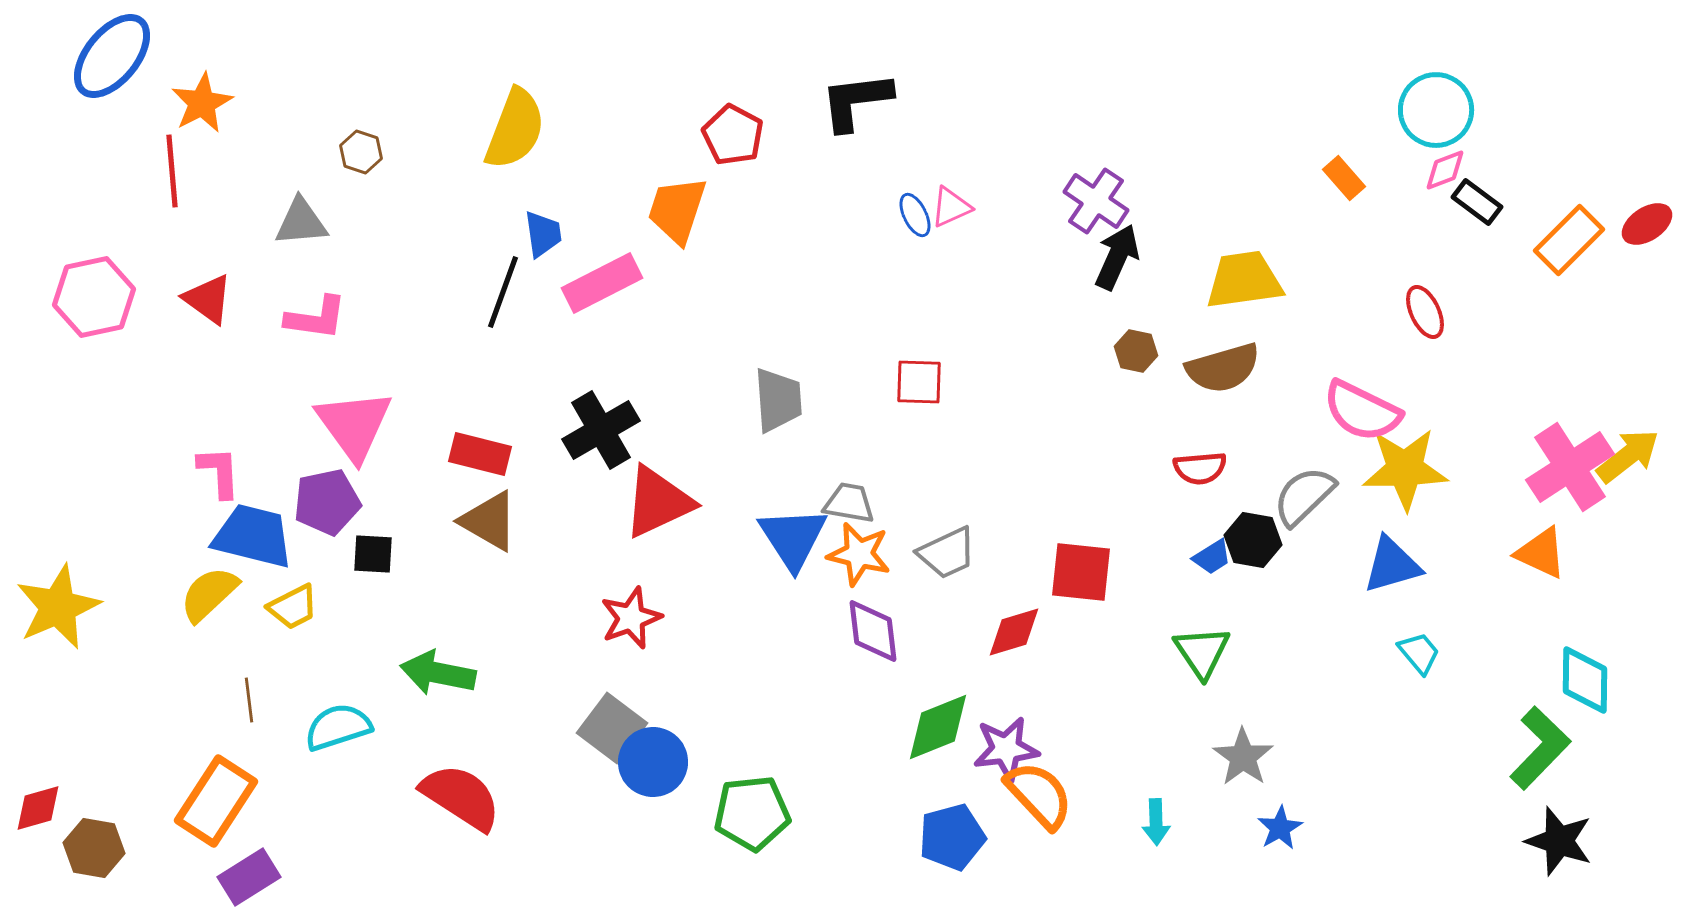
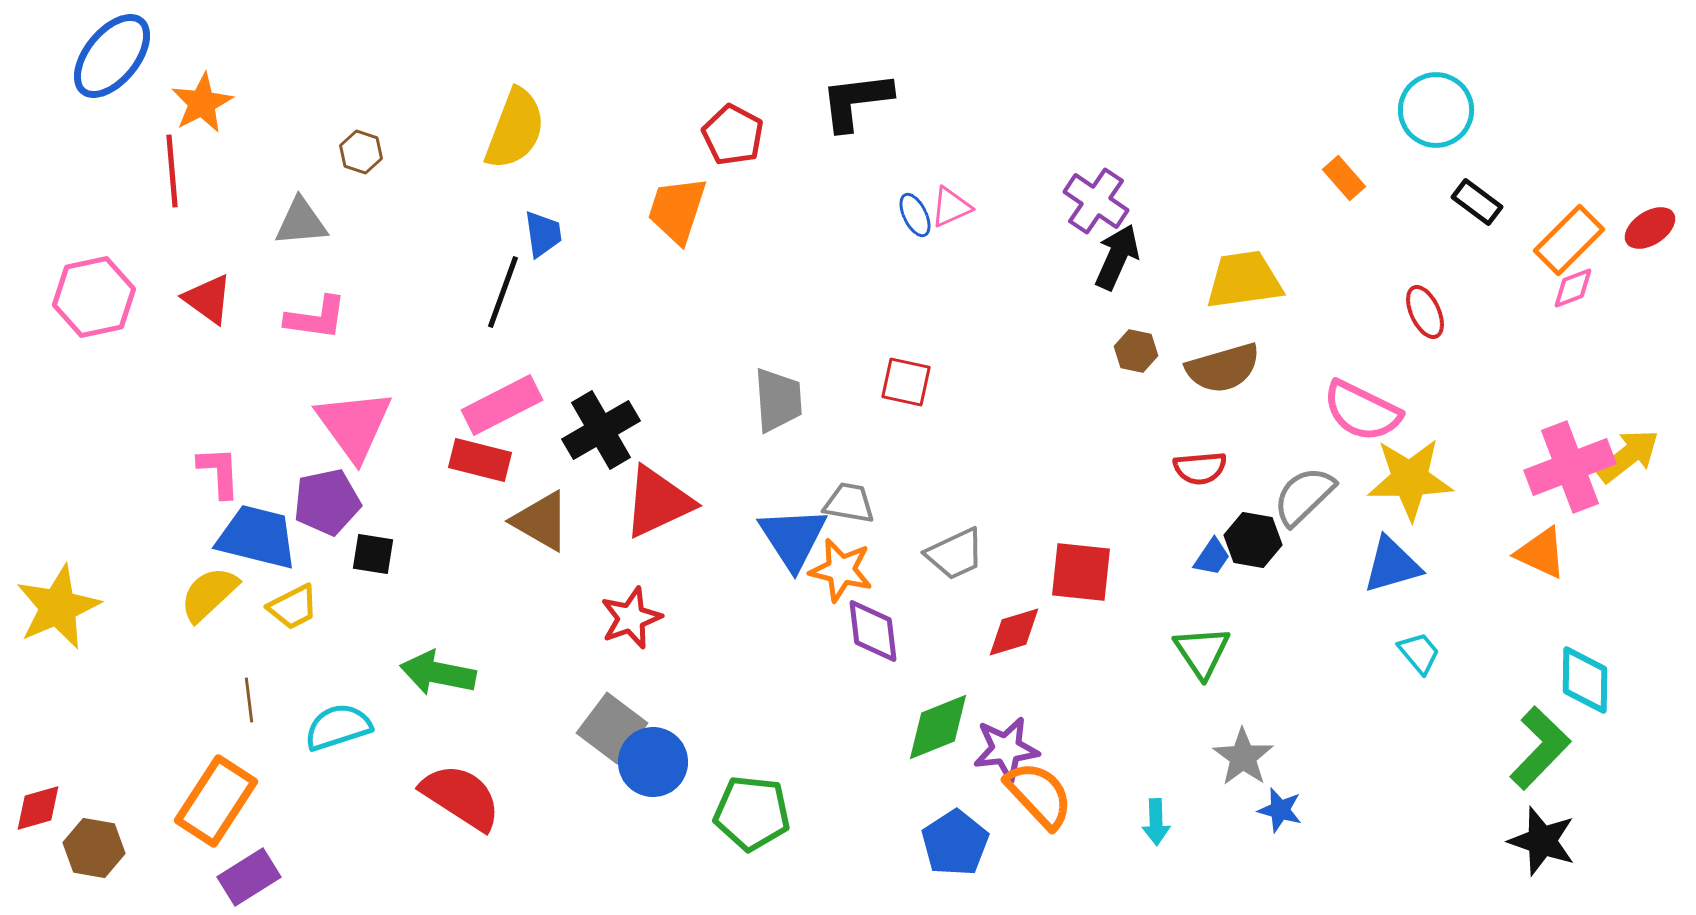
pink diamond at (1445, 170): moved 128 px right, 118 px down
red ellipse at (1647, 224): moved 3 px right, 4 px down
pink rectangle at (602, 283): moved 100 px left, 122 px down
red square at (919, 382): moved 13 px left; rotated 10 degrees clockwise
red rectangle at (480, 454): moved 6 px down
pink cross at (1570, 467): rotated 12 degrees clockwise
yellow star at (1405, 469): moved 5 px right, 10 px down
brown triangle at (489, 521): moved 52 px right
blue trapezoid at (253, 536): moved 4 px right, 1 px down
gray trapezoid at (947, 553): moved 8 px right, 1 px down
black square at (373, 554): rotated 6 degrees clockwise
orange star at (859, 554): moved 18 px left, 16 px down
blue trapezoid at (1212, 557): rotated 24 degrees counterclockwise
green pentagon at (752, 813): rotated 12 degrees clockwise
blue star at (1280, 828): moved 18 px up; rotated 27 degrees counterclockwise
blue pentagon at (952, 837): moved 3 px right, 6 px down; rotated 18 degrees counterclockwise
black star at (1559, 841): moved 17 px left
